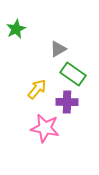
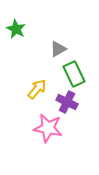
green star: rotated 18 degrees counterclockwise
green rectangle: moved 1 px right; rotated 30 degrees clockwise
purple cross: rotated 25 degrees clockwise
pink star: moved 3 px right
